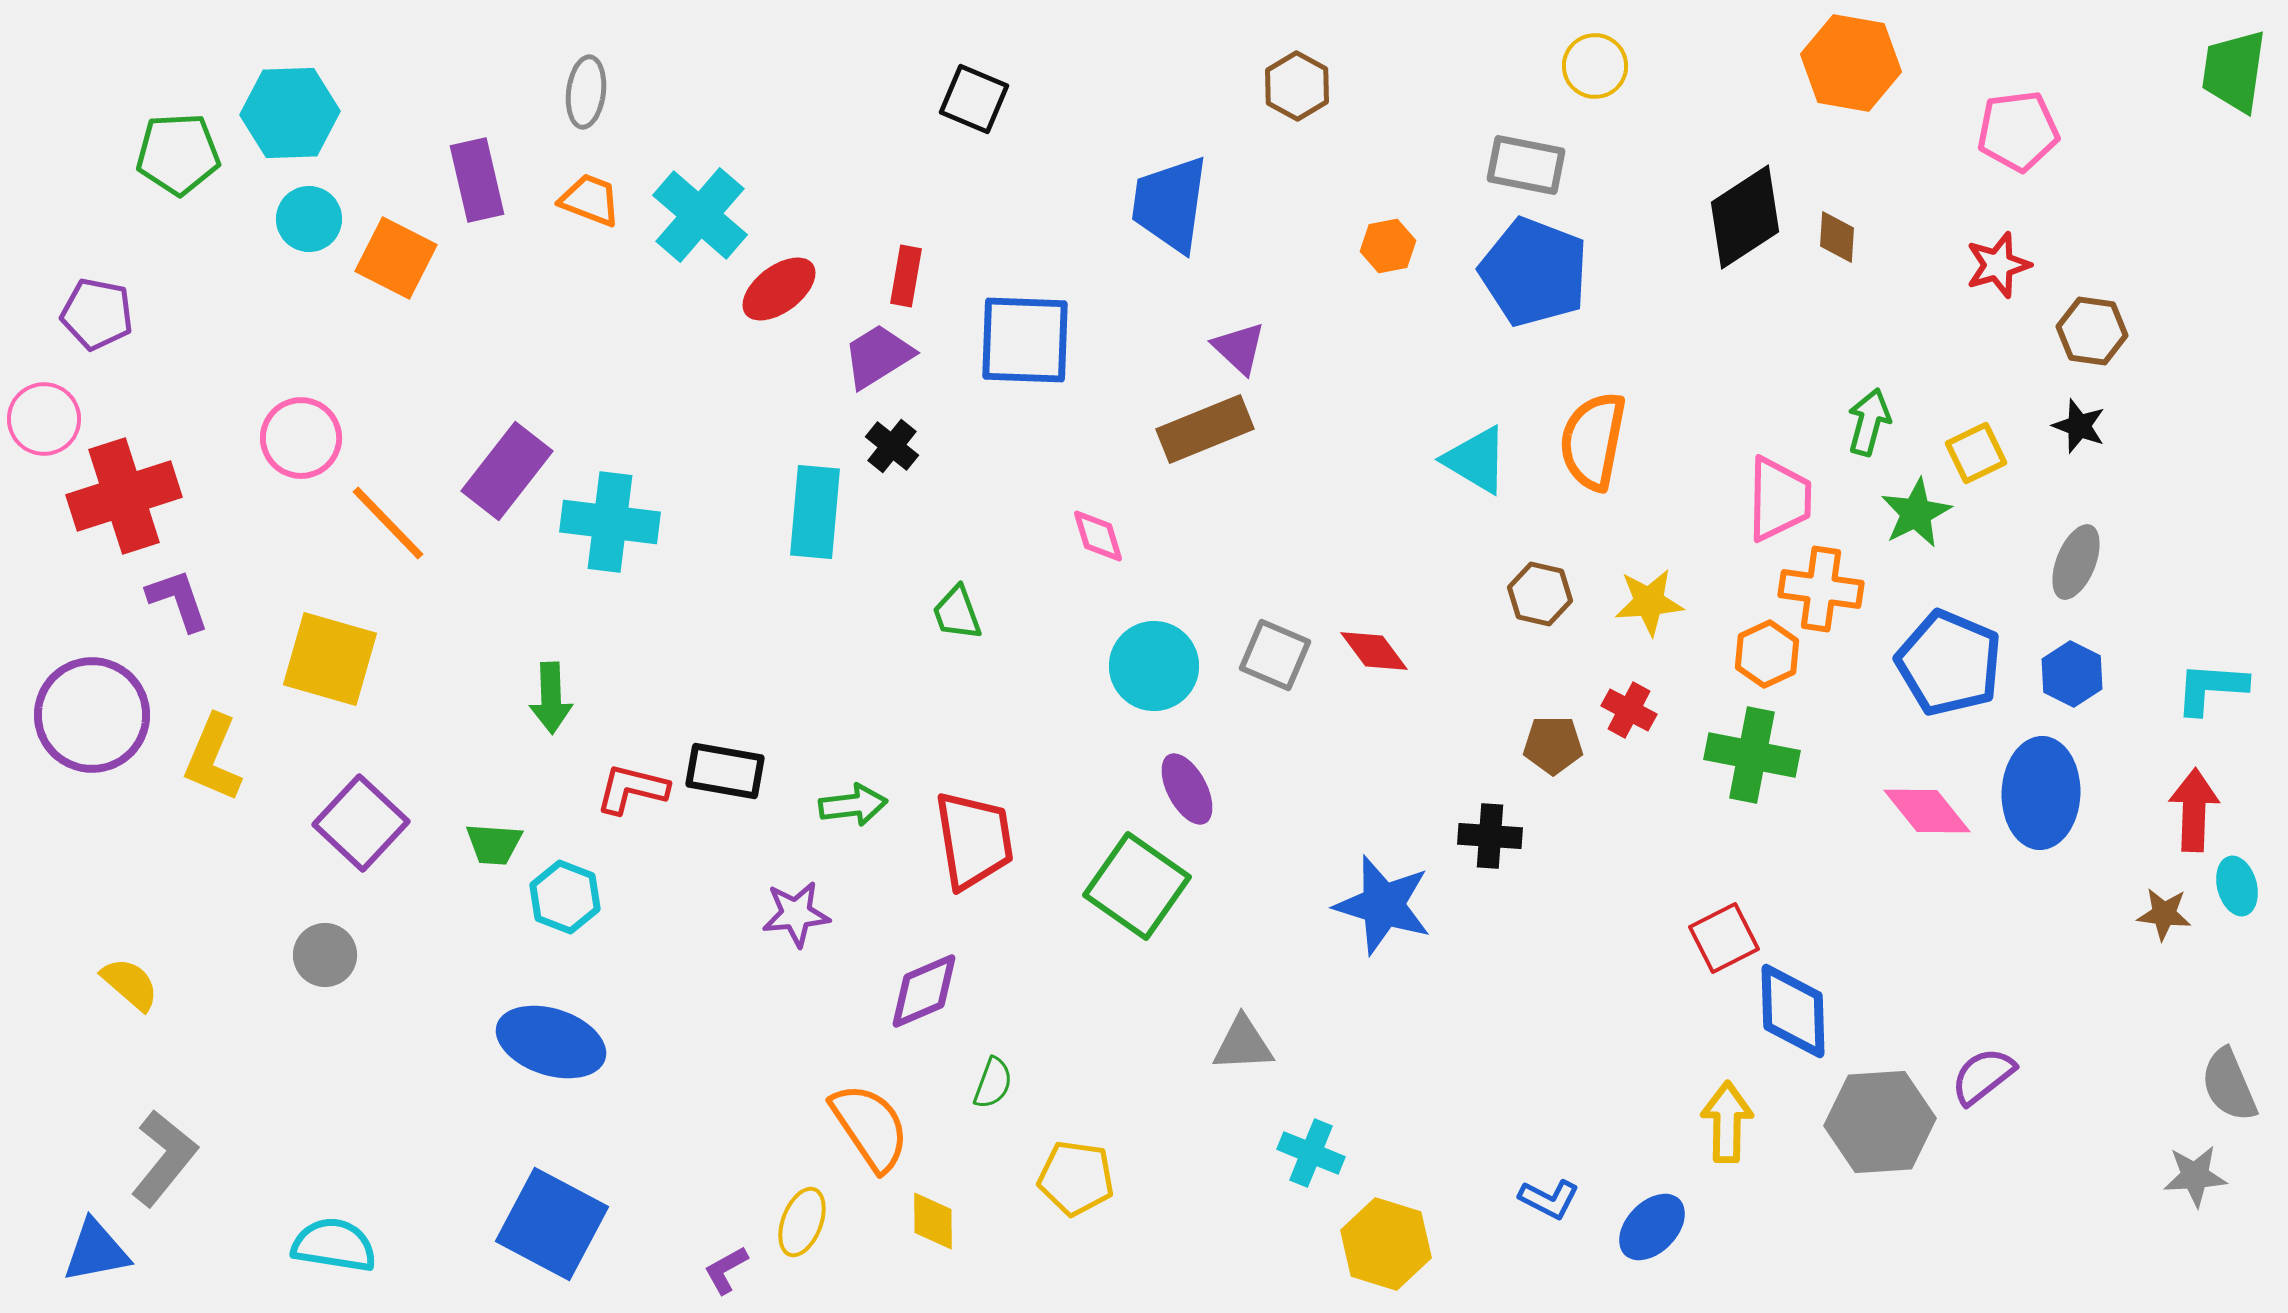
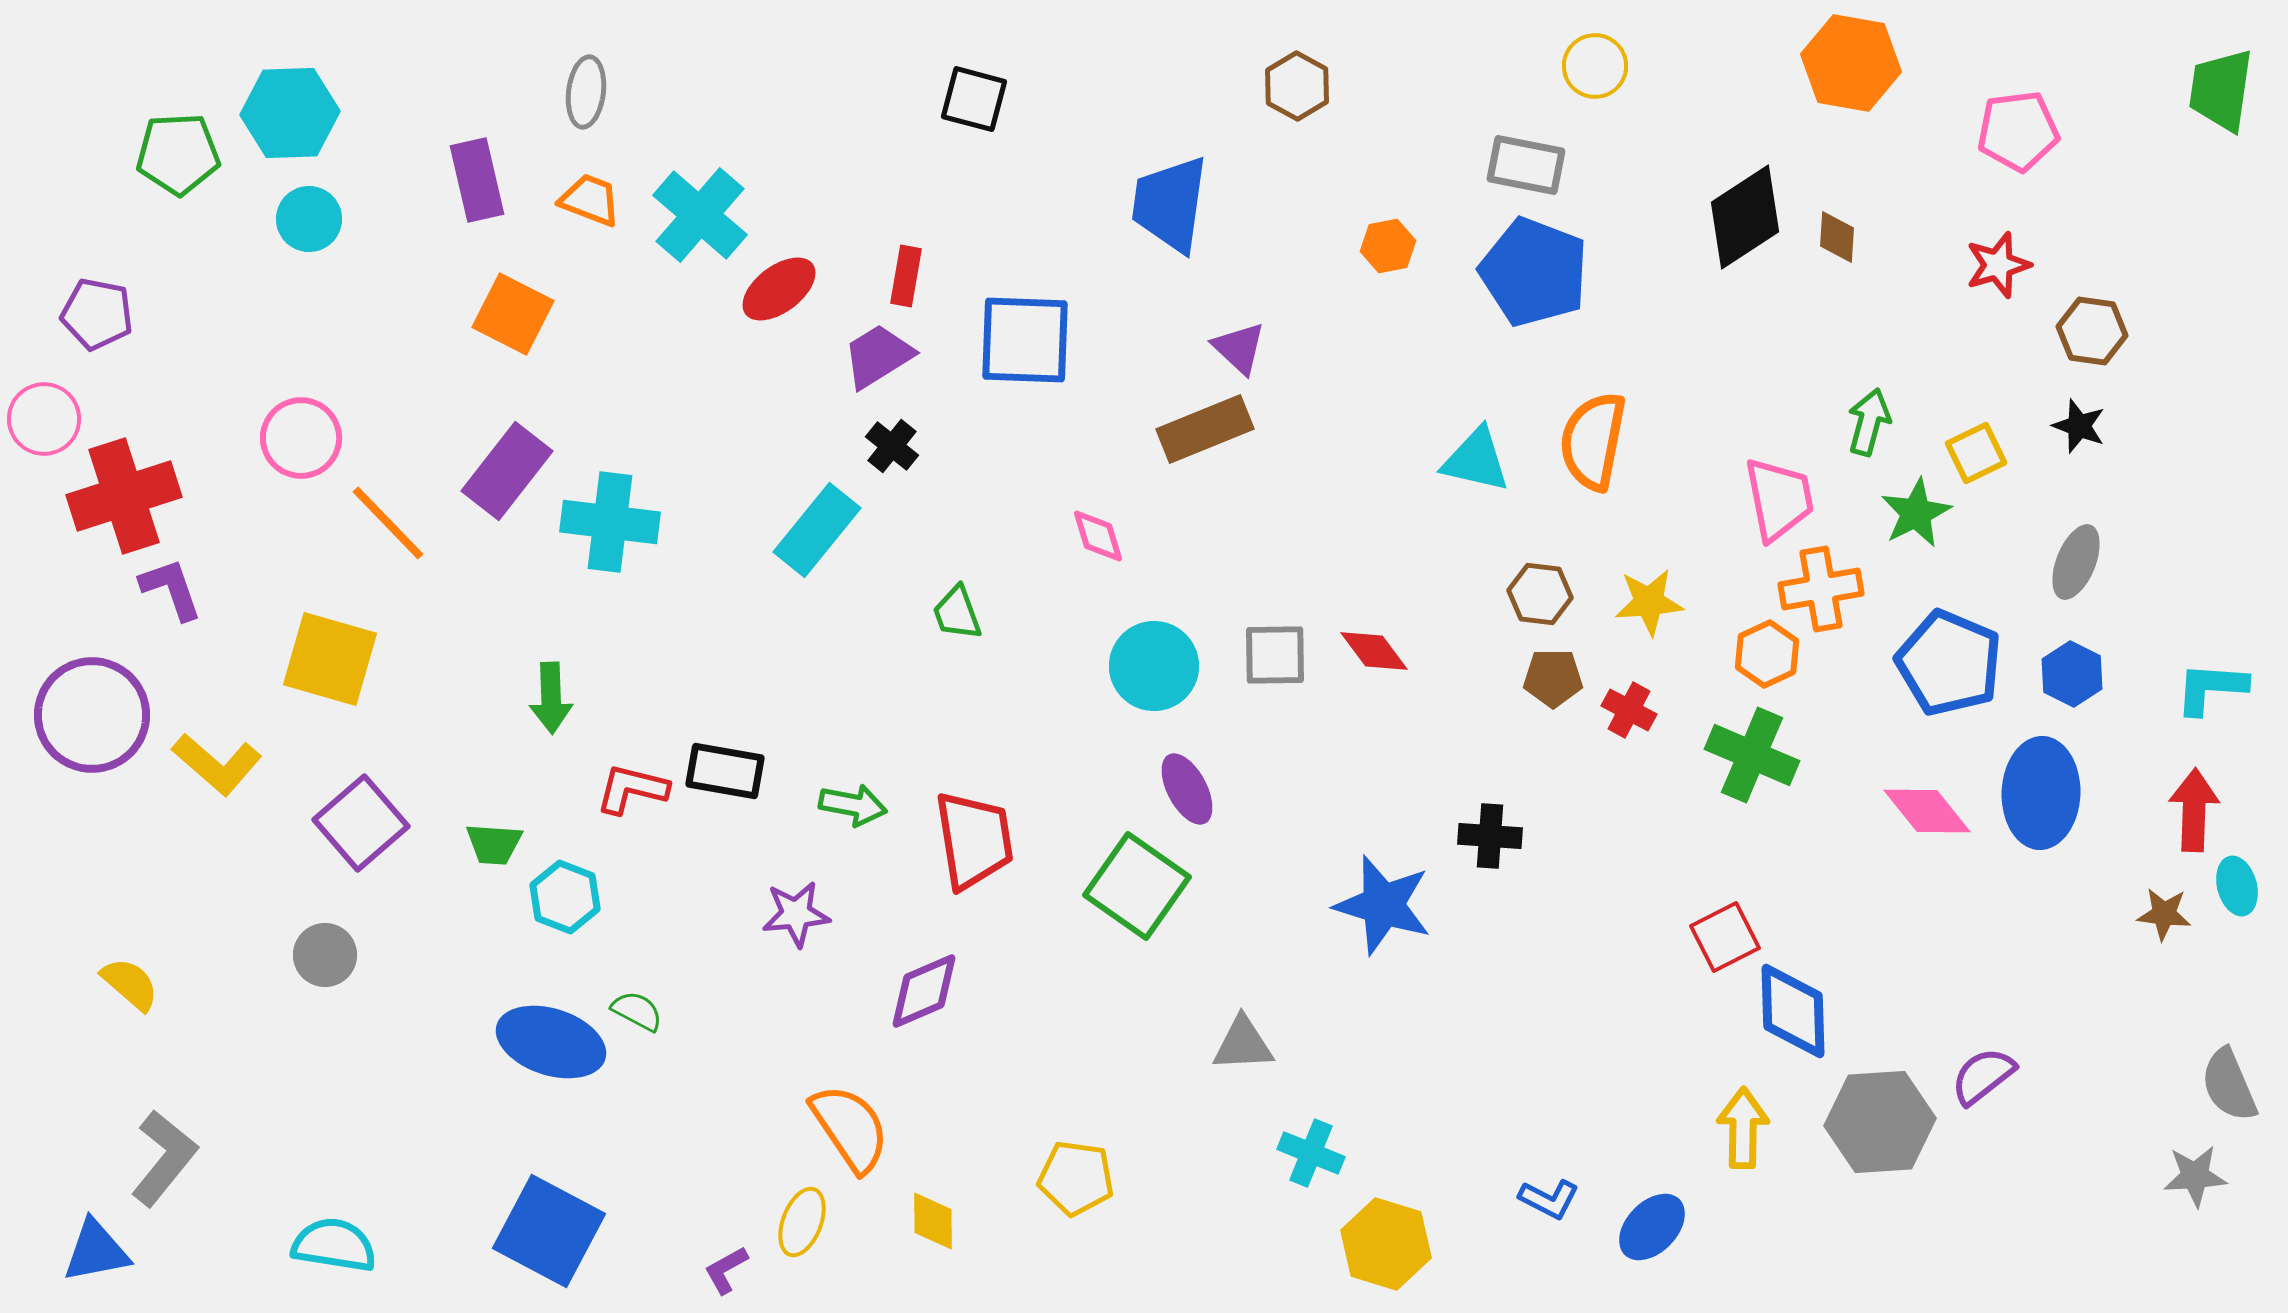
green trapezoid at (2234, 71): moved 13 px left, 19 px down
black square at (974, 99): rotated 8 degrees counterclockwise
orange square at (396, 258): moved 117 px right, 56 px down
cyan triangle at (1476, 460): rotated 18 degrees counterclockwise
pink trapezoid at (1779, 499): rotated 12 degrees counterclockwise
cyan rectangle at (815, 512): moved 2 px right, 18 px down; rotated 34 degrees clockwise
orange cross at (1821, 589): rotated 18 degrees counterclockwise
brown hexagon at (1540, 594): rotated 6 degrees counterclockwise
purple L-shape at (178, 600): moved 7 px left, 11 px up
gray square at (1275, 655): rotated 24 degrees counterclockwise
brown pentagon at (1553, 745): moved 67 px up
green cross at (1752, 755): rotated 12 degrees clockwise
yellow L-shape at (213, 758): moved 4 px right, 6 px down; rotated 72 degrees counterclockwise
green arrow at (853, 805): rotated 18 degrees clockwise
purple square at (361, 823): rotated 6 degrees clockwise
red square at (1724, 938): moved 1 px right, 1 px up
green semicircle at (993, 1083): moved 356 px left, 72 px up; rotated 82 degrees counterclockwise
yellow arrow at (1727, 1122): moved 16 px right, 6 px down
orange semicircle at (870, 1127): moved 20 px left, 1 px down
blue square at (552, 1224): moved 3 px left, 7 px down
